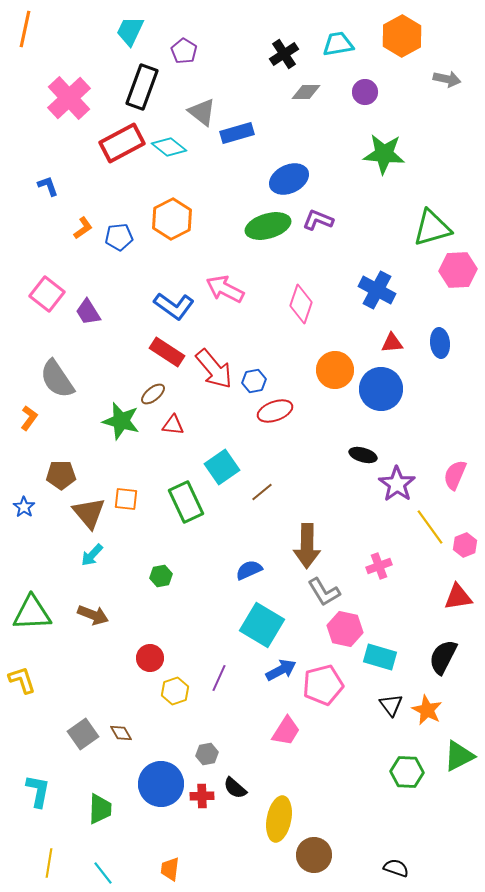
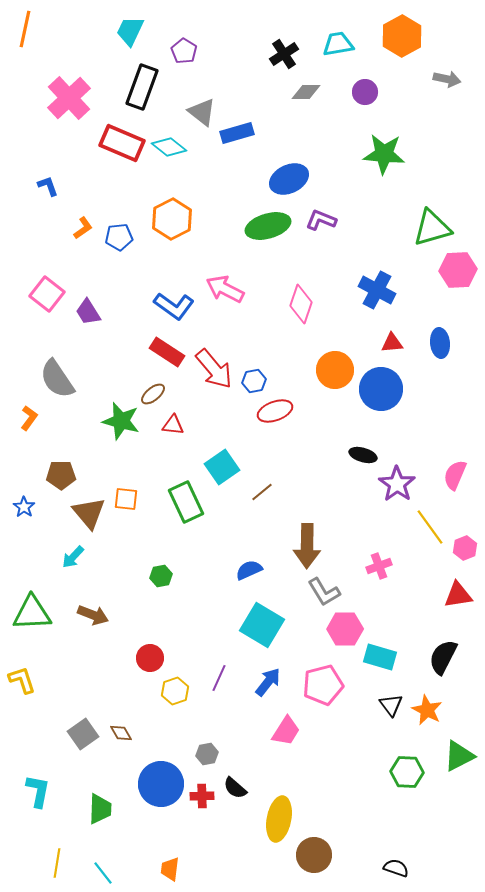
red rectangle at (122, 143): rotated 51 degrees clockwise
purple L-shape at (318, 220): moved 3 px right
pink hexagon at (465, 545): moved 3 px down
cyan arrow at (92, 555): moved 19 px left, 2 px down
red triangle at (458, 597): moved 2 px up
pink hexagon at (345, 629): rotated 12 degrees counterclockwise
blue arrow at (281, 670): moved 13 px left, 12 px down; rotated 24 degrees counterclockwise
yellow line at (49, 863): moved 8 px right
